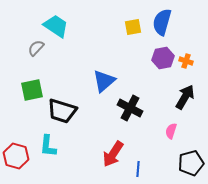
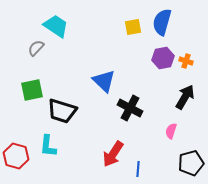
blue triangle: rotated 35 degrees counterclockwise
